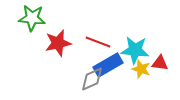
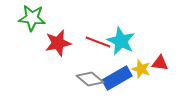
cyan star: moved 14 px left, 9 px up; rotated 20 degrees clockwise
blue rectangle: moved 9 px right, 13 px down
gray diamond: moved 2 px left; rotated 64 degrees clockwise
